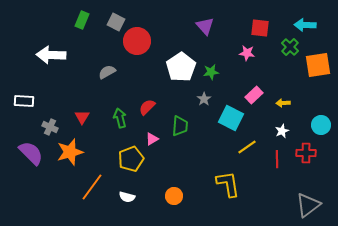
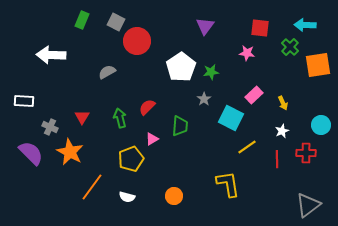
purple triangle: rotated 18 degrees clockwise
yellow arrow: rotated 112 degrees counterclockwise
orange star: rotated 28 degrees counterclockwise
